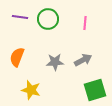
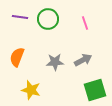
pink line: rotated 24 degrees counterclockwise
